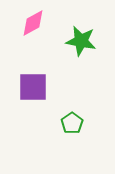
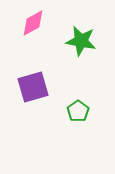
purple square: rotated 16 degrees counterclockwise
green pentagon: moved 6 px right, 12 px up
